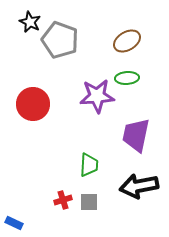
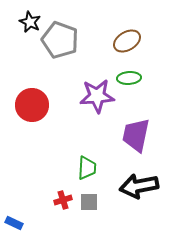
green ellipse: moved 2 px right
red circle: moved 1 px left, 1 px down
green trapezoid: moved 2 px left, 3 px down
